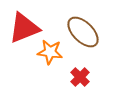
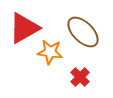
red triangle: rotated 8 degrees counterclockwise
